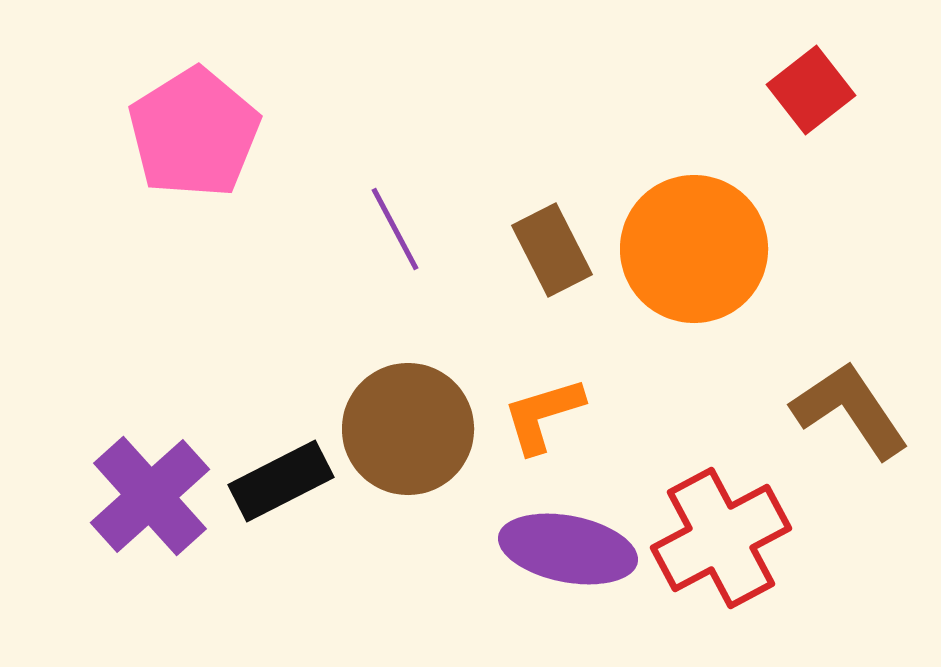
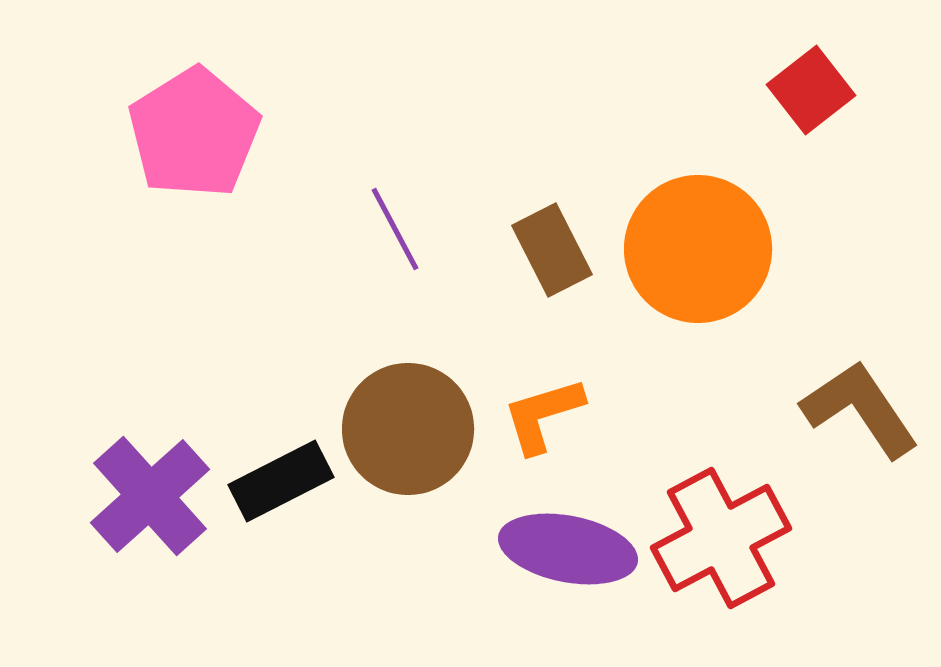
orange circle: moved 4 px right
brown L-shape: moved 10 px right, 1 px up
